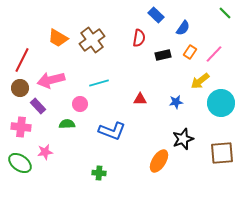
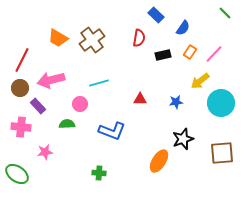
green ellipse: moved 3 px left, 11 px down
